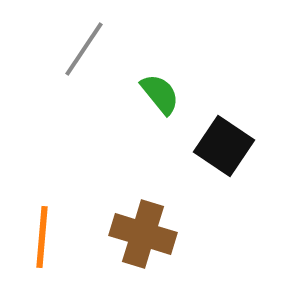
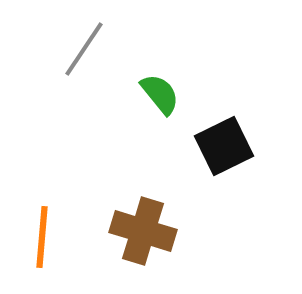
black square: rotated 30 degrees clockwise
brown cross: moved 3 px up
